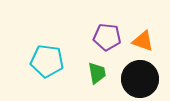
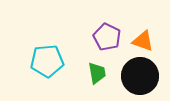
purple pentagon: rotated 20 degrees clockwise
cyan pentagon: rotated 12 degrees counterclockwise
black circle: moved 3 px up
